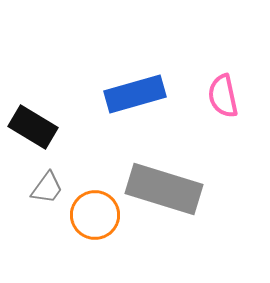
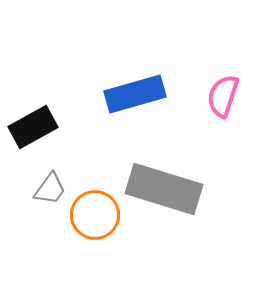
pink semicircle: rotated 30 degrees clockwise
black rectangle: rotated 60 degrees counterclockwise
gray trapezoid: moved 3 px right, 1 px down
